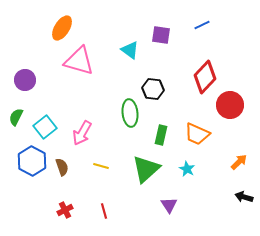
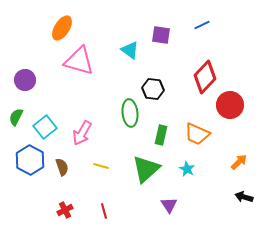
blue hexagon: moved 2 px left, 1 px up
